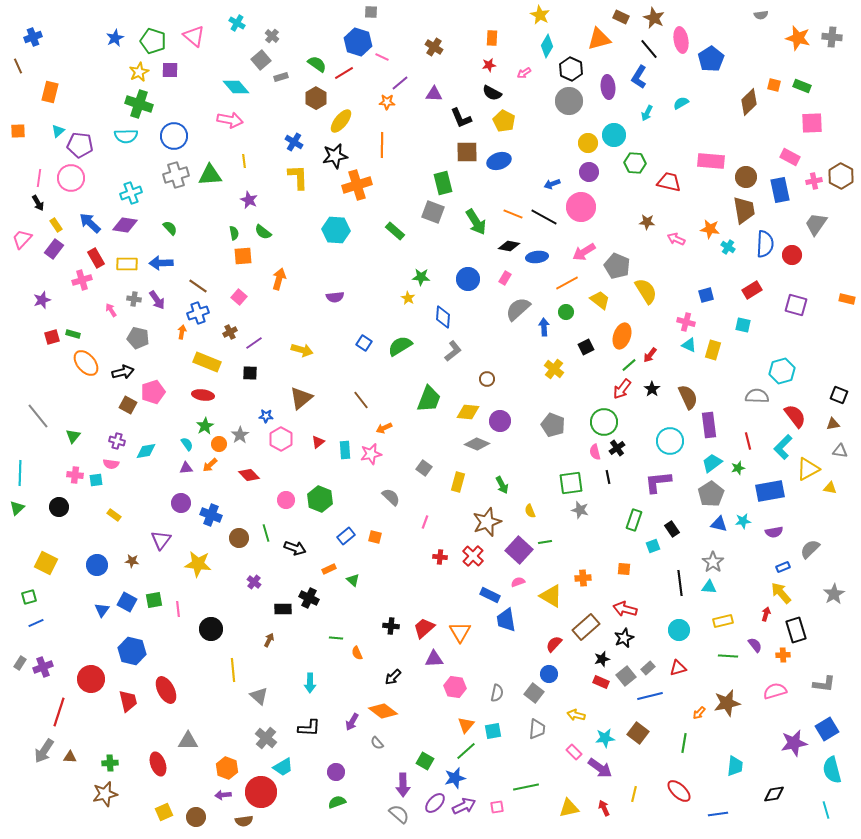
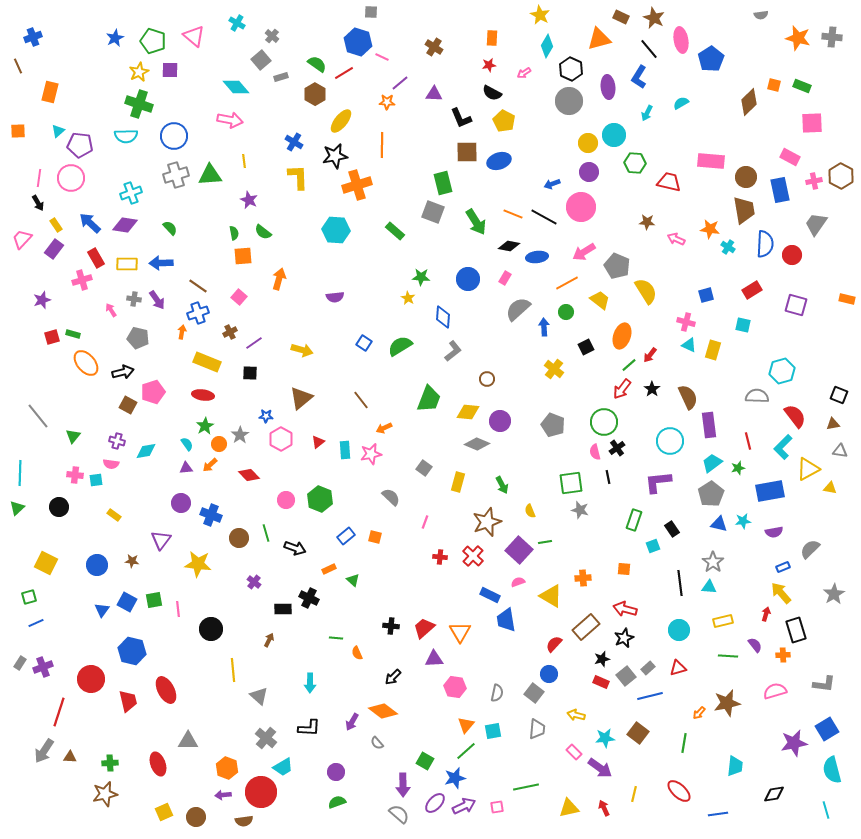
brown hexagon at (316, 98): moved 1 px left, 4 px up
